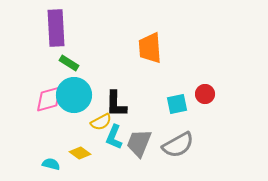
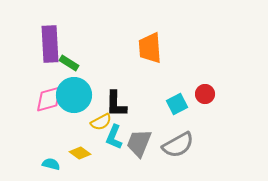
purple rectangle: moved 6 px left, 16 px down
cyan square: rotated 15 degrees counterclockwise
